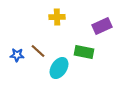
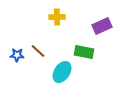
cyan ellipse: moved 3 px right, 4 px down
